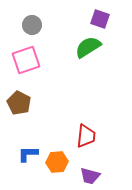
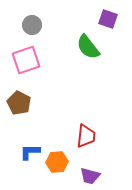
purple square: moved 8 px right
green semicircle: rotated 96 degrees counterclockwise
blue L-shape: moved 2 px right, 2 px up
